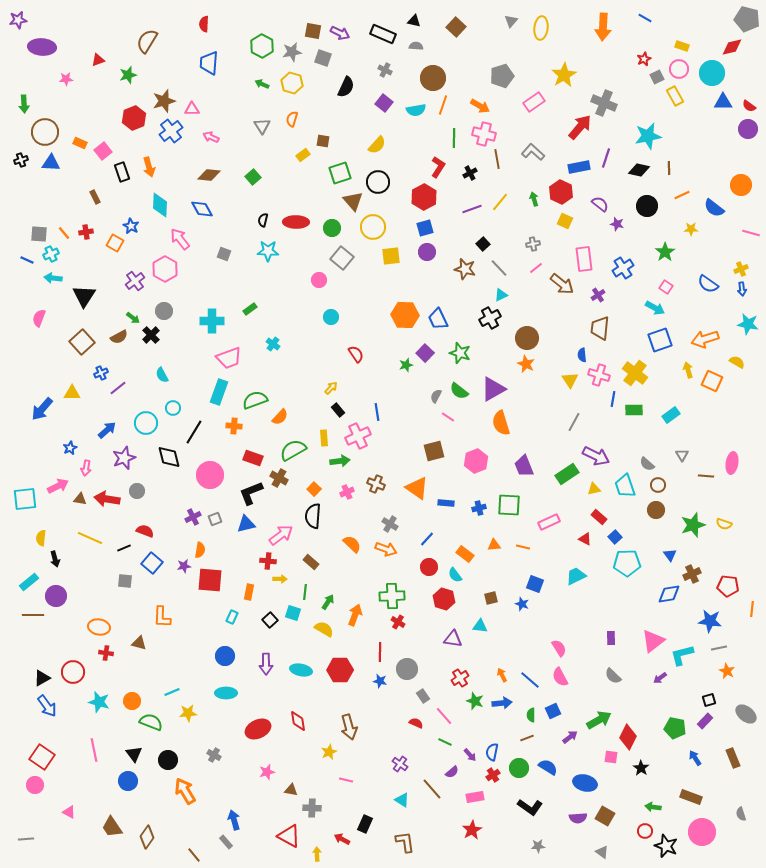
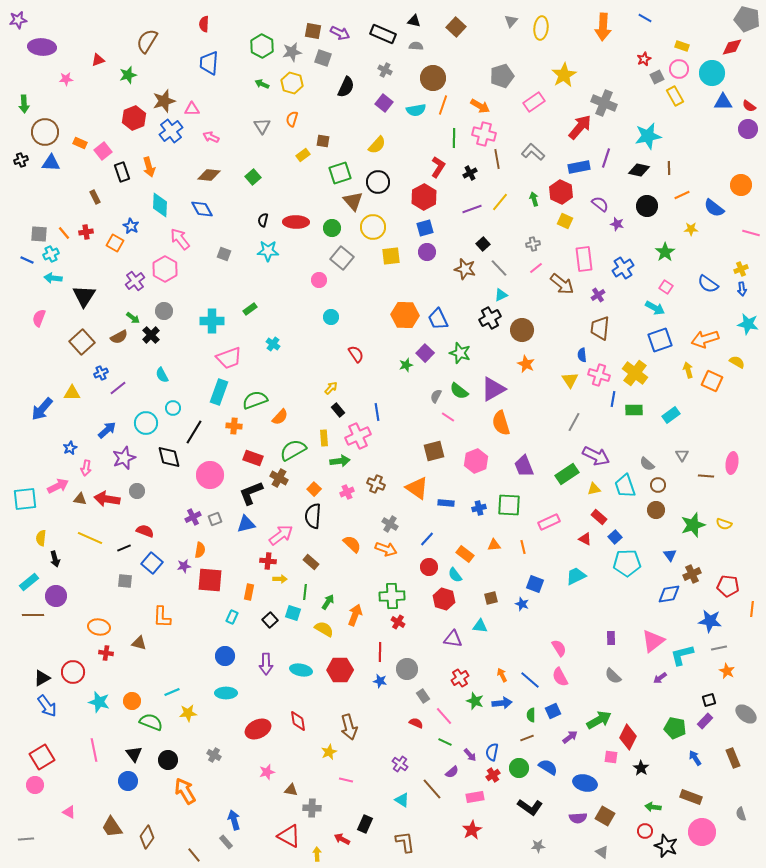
brown circle at (527, 338): moved 5 px left, 8 px up
orange line at (523, 547): rotated 64 degrees clockwise
red square at (42, 757): rotated 25 degrees clockwise
